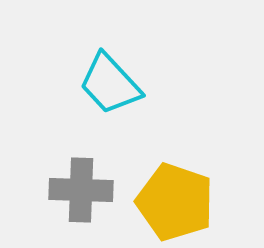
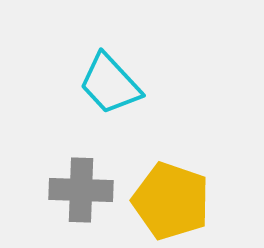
yellow pentagon: moved 4 px left, 1 px up
